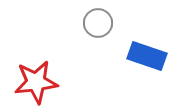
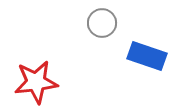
gray circle: moved 4 px right
